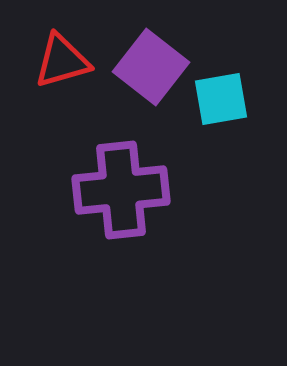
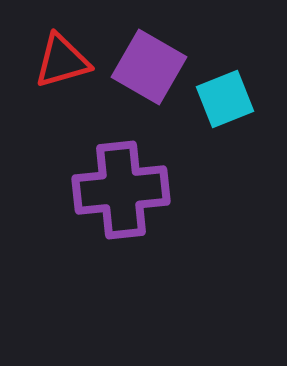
purple square: moved 2 px left; rotated 8 degrees counterclockwise
cyan square: moved 4 px right; rotated 12 degrees counterclockwise
